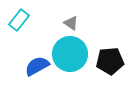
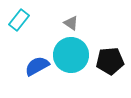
cyan circle: moved 1 px right, 1 px down
